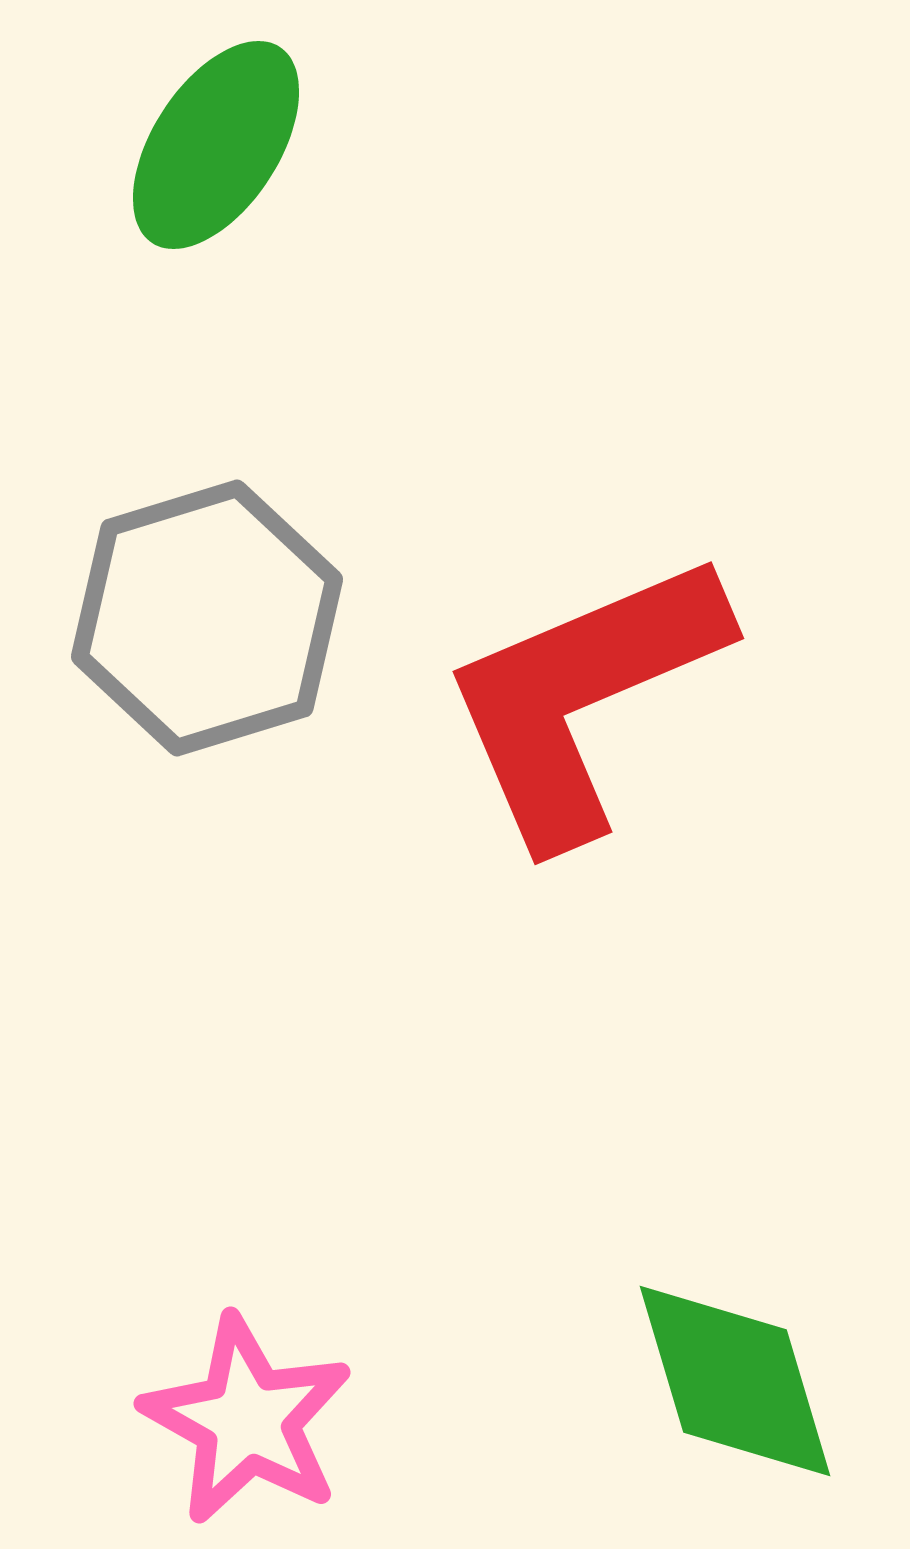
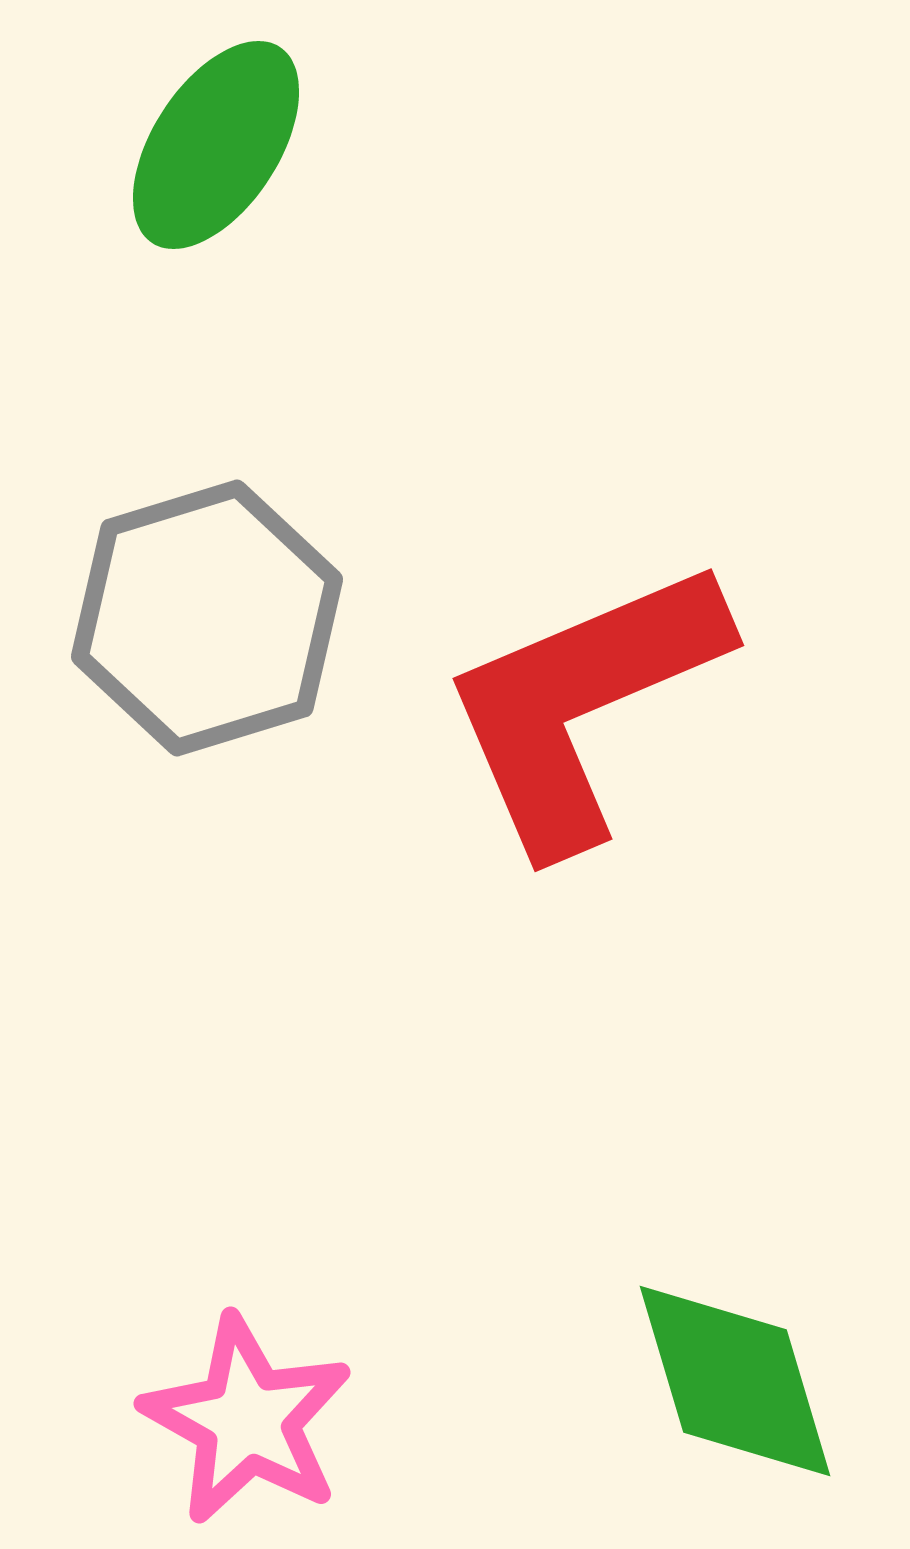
red L-shape: moved 7 px down
